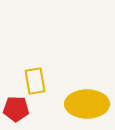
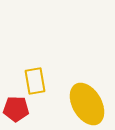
yellow ellipse: rotated 60 degrees clockwise
